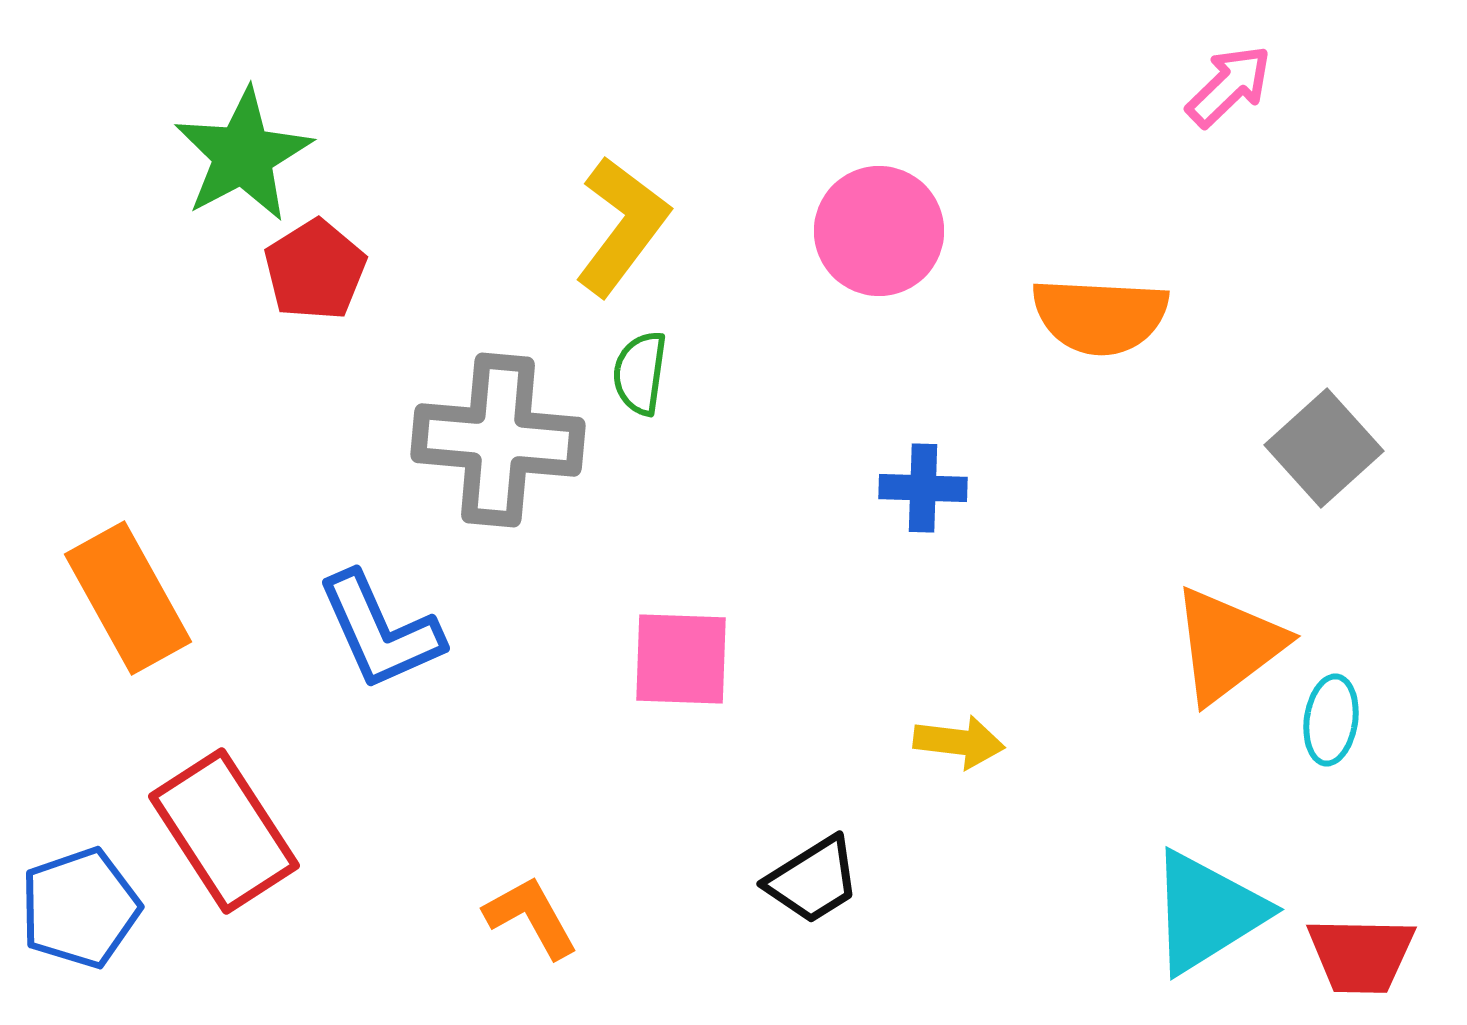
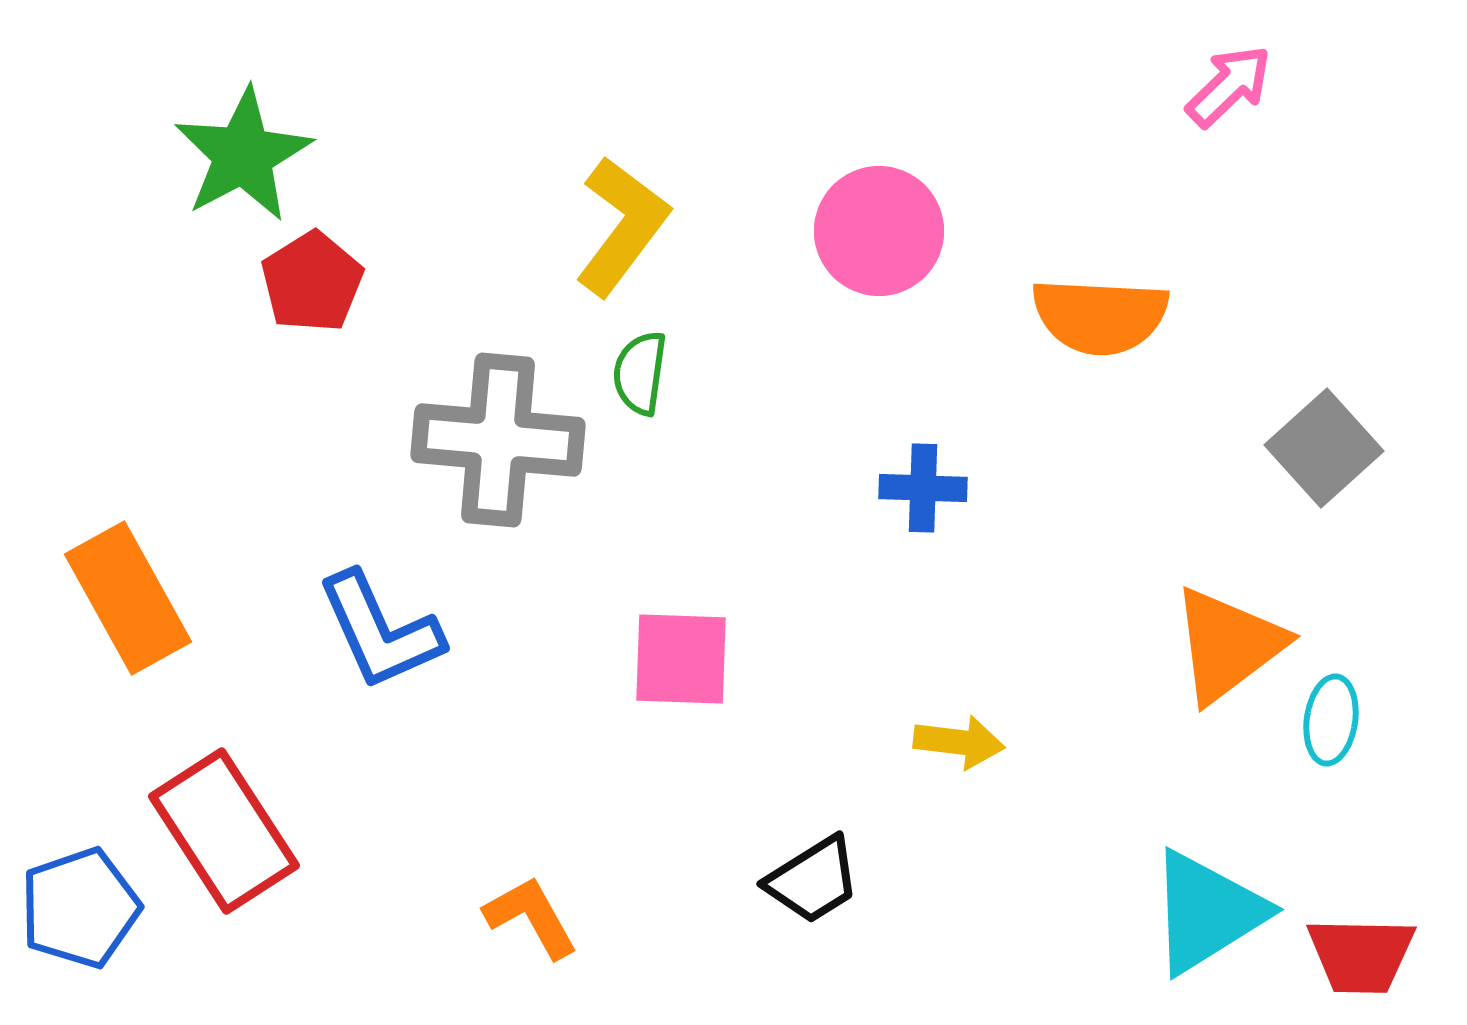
red pentagon: moved 3 px left, 12 px down
